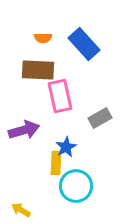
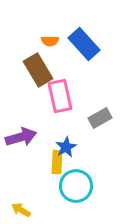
orange semicircle: moved 7 px right, 3 px down
brown rectangle: rotated 56 degrees clockwise
purple arrow: moved 3 px left, 7 px down
yellow rectangle: moved 1 px right, 1 px up
